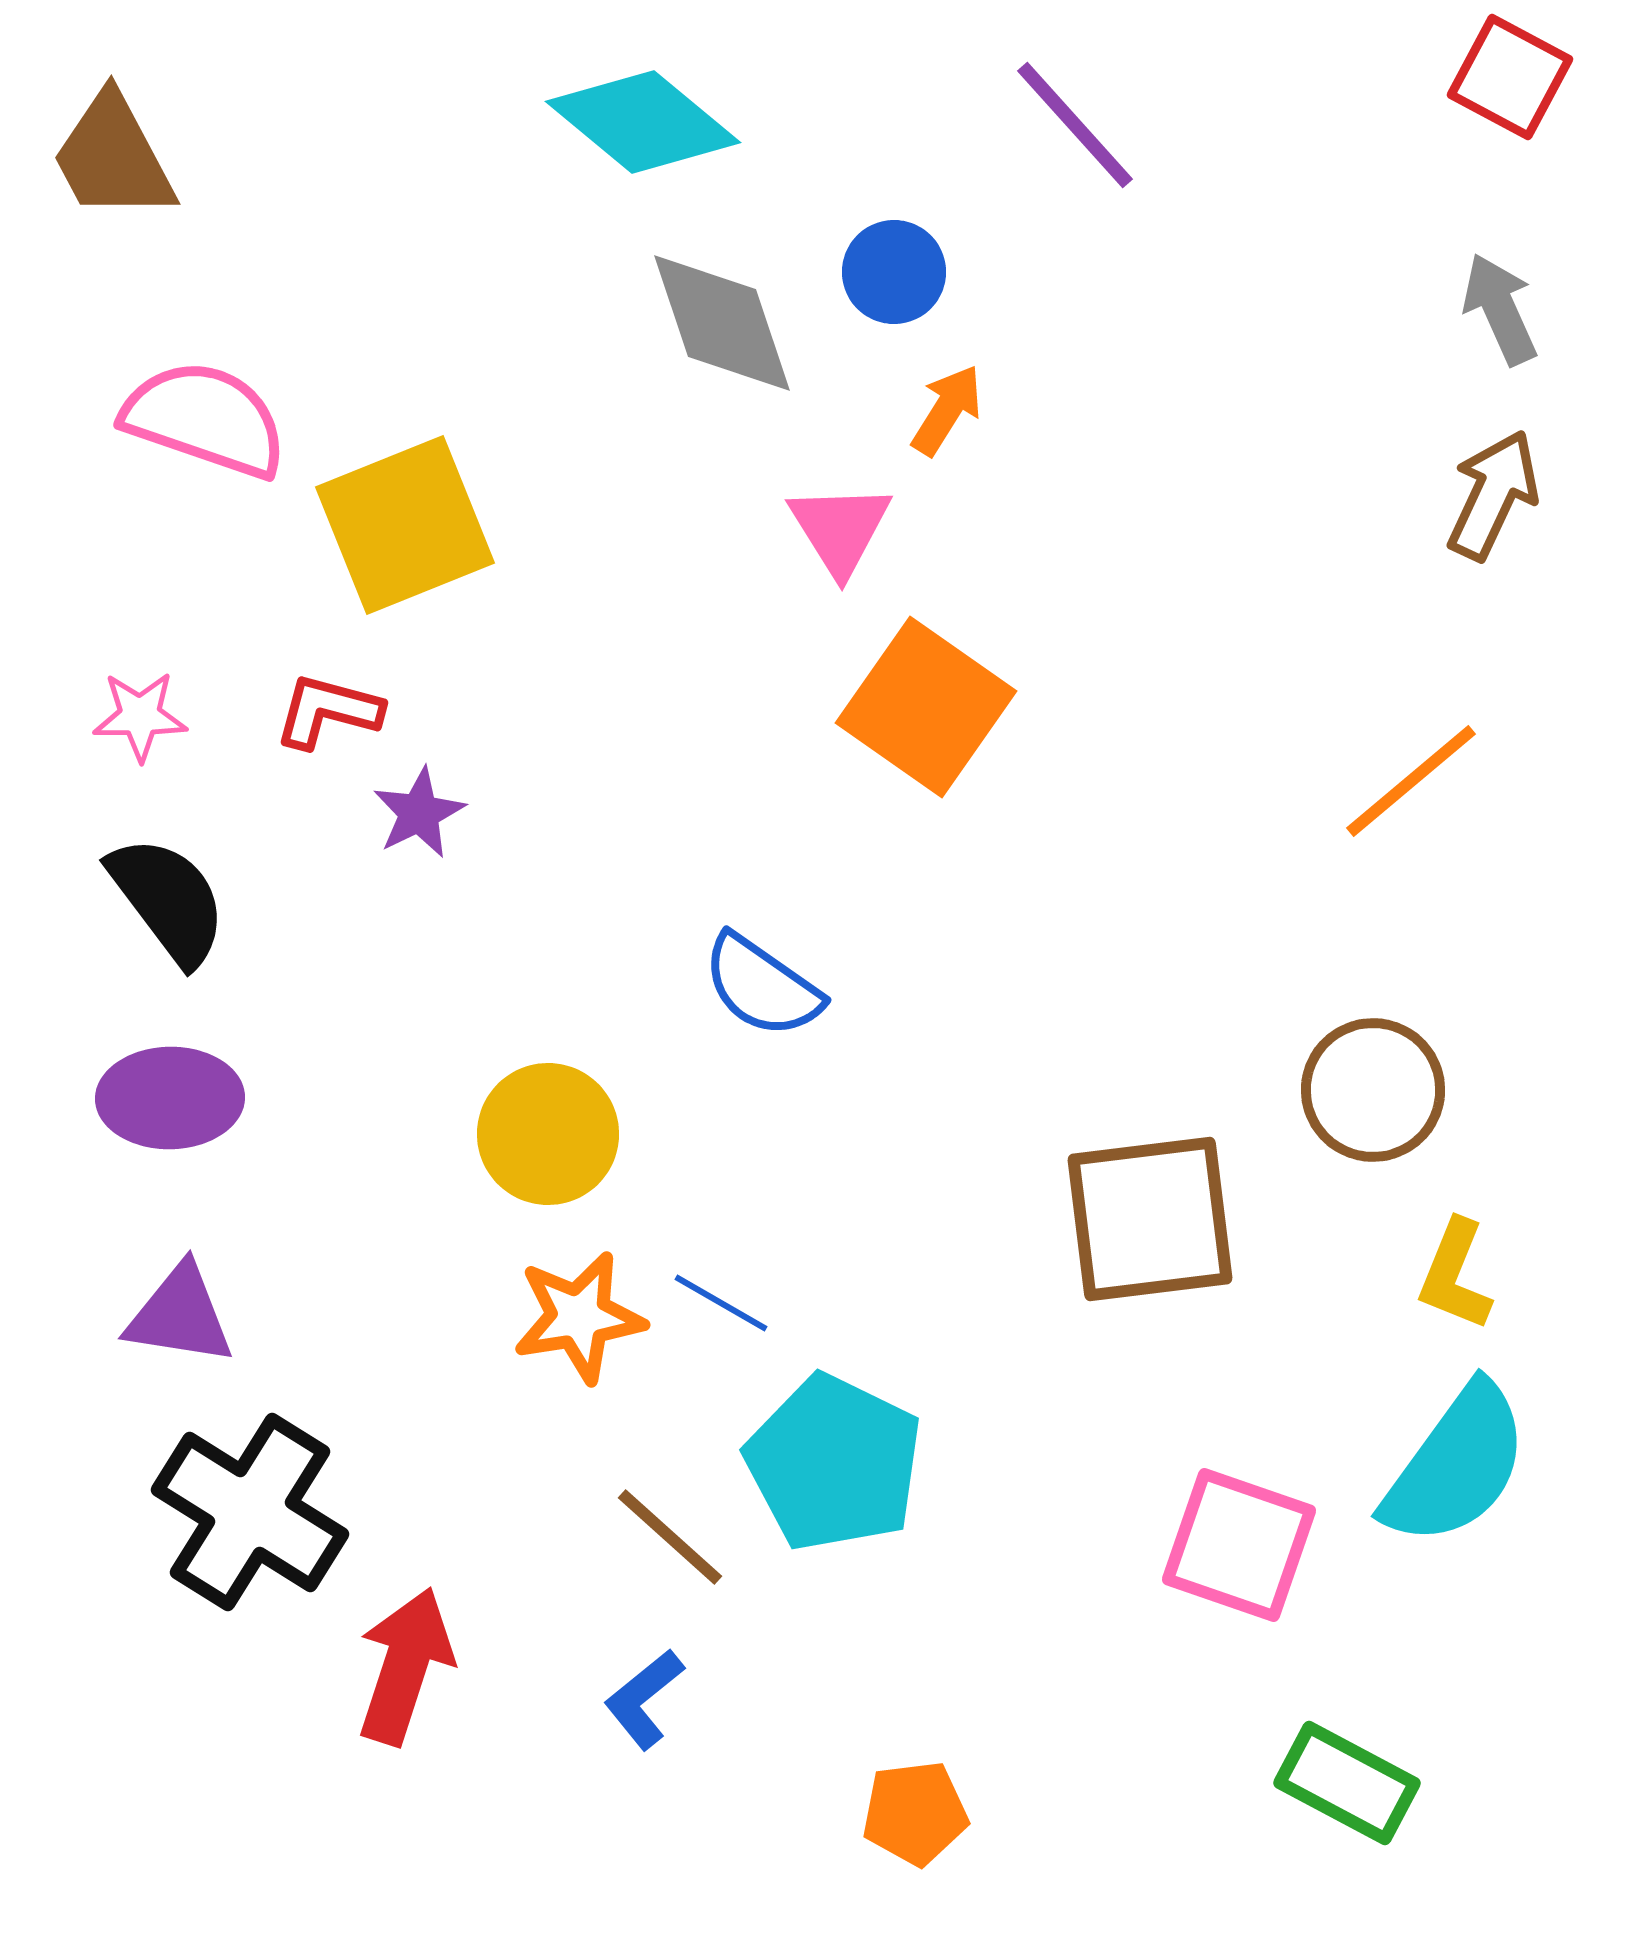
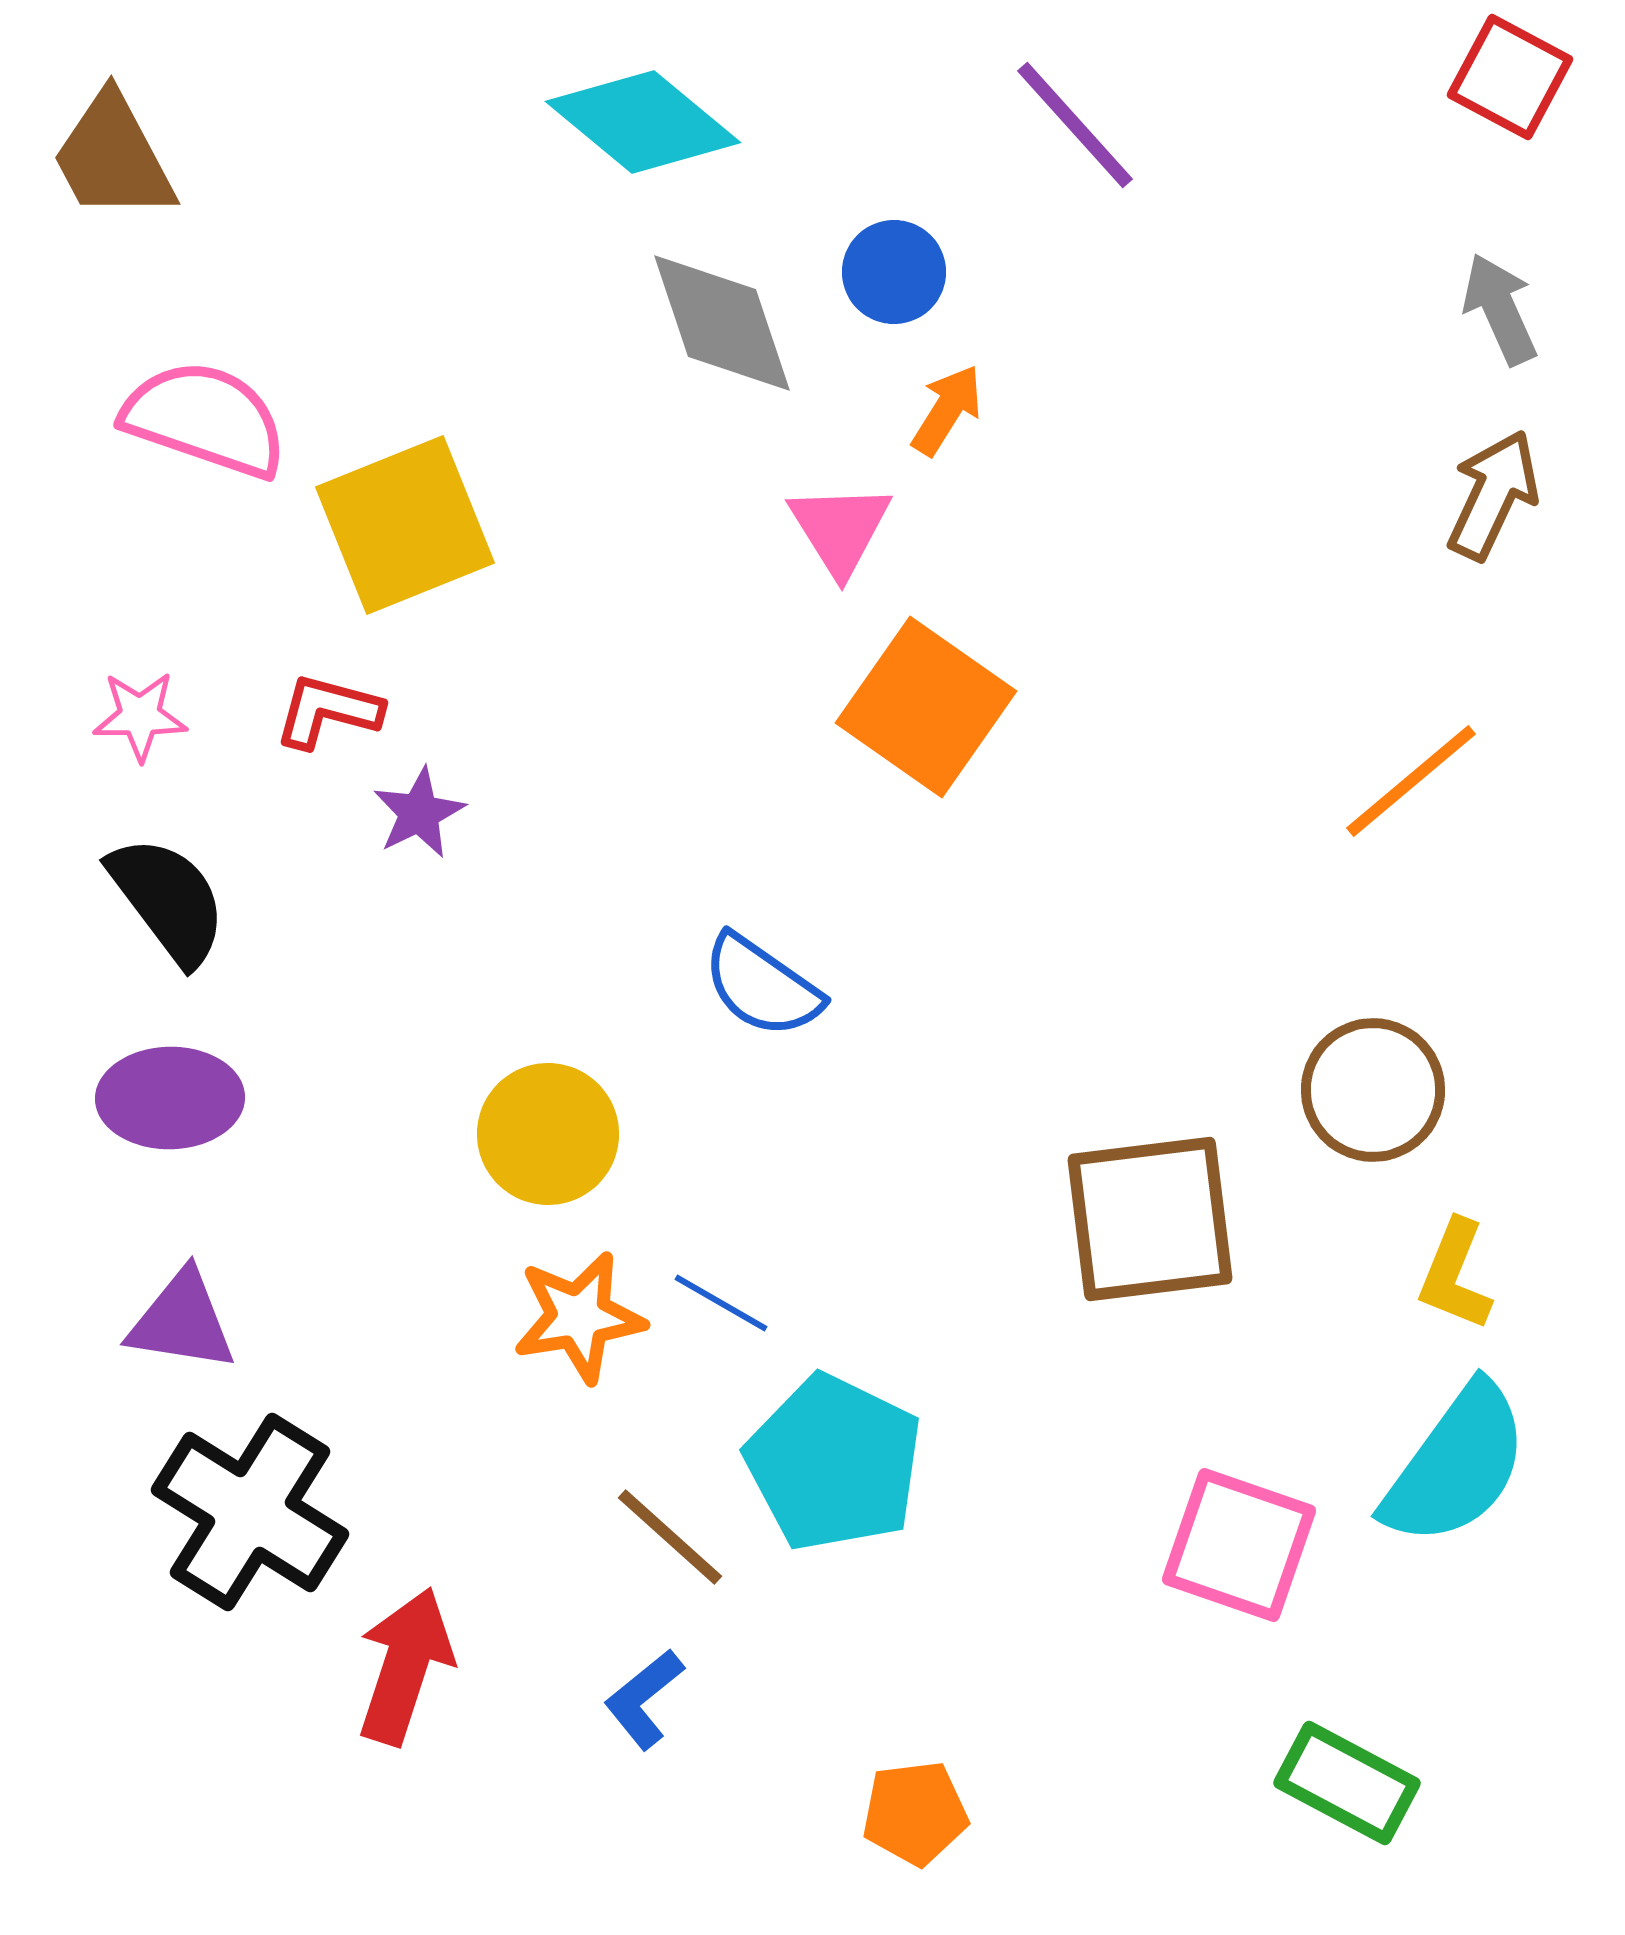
purple triangle: moved 2 px right, 6 px down
